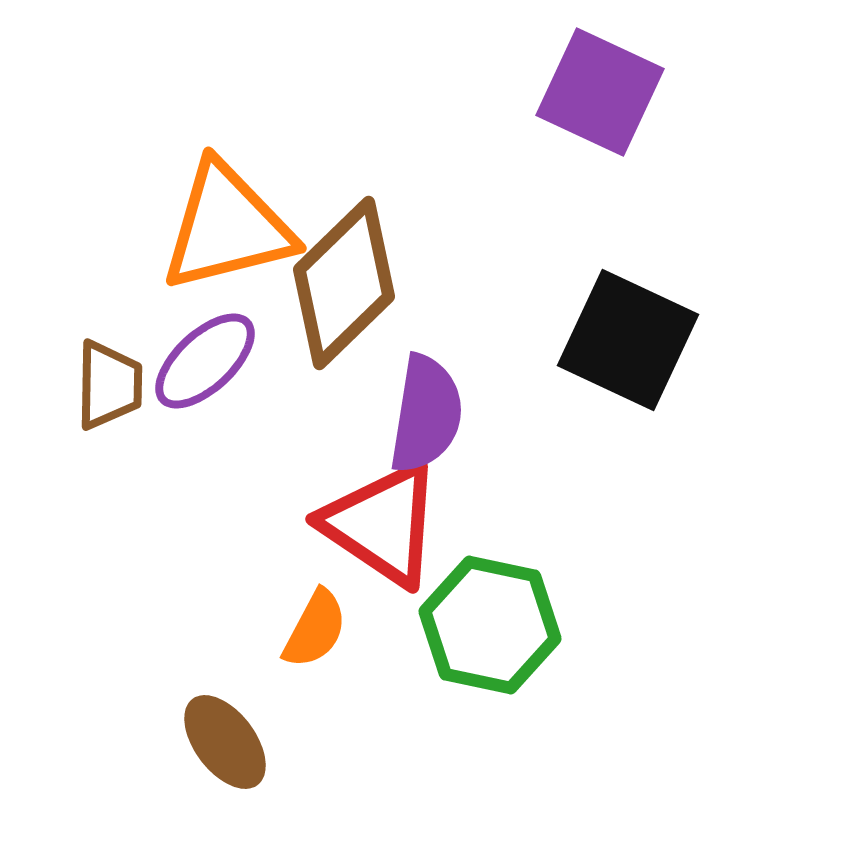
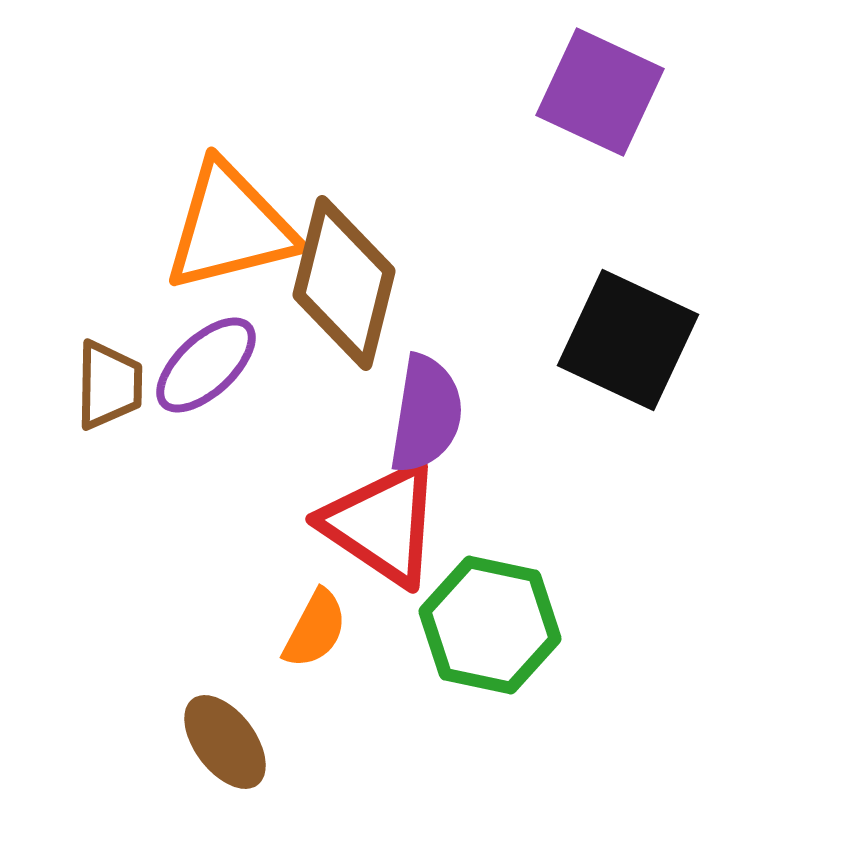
orange triangle: moved 3 px right
brown diamond: rotated 32 degrees counterclockwise
purple ellipse: moved 1 px right, 4 px down
